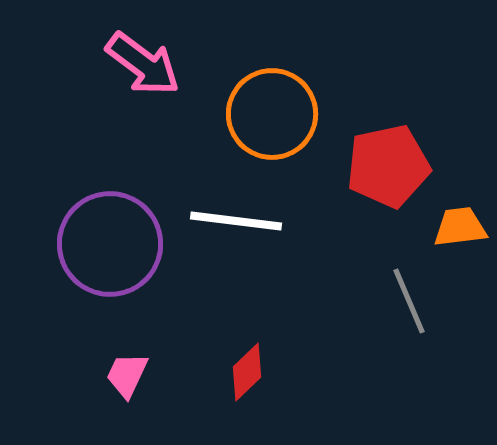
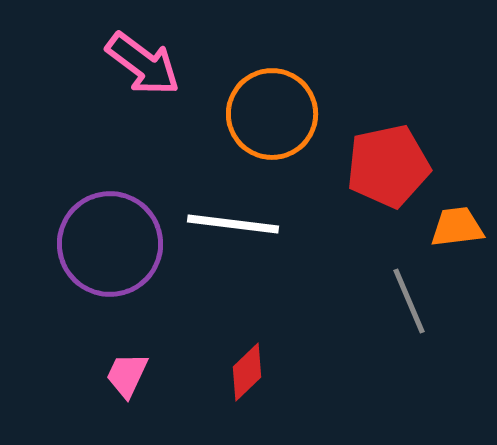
white line: moved 3 px left, 3 px down
orange trapezoid: moved 3 px left
